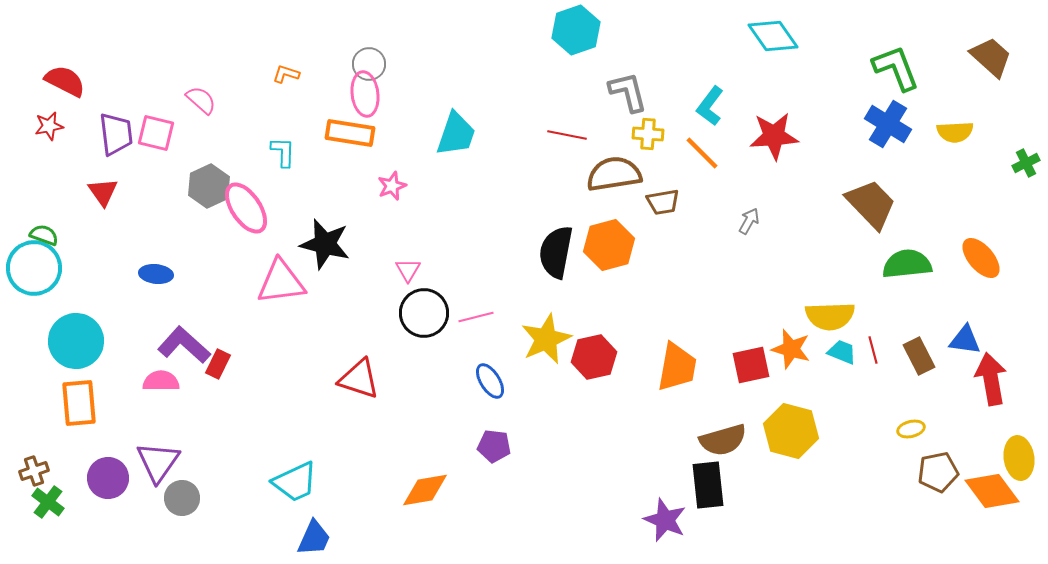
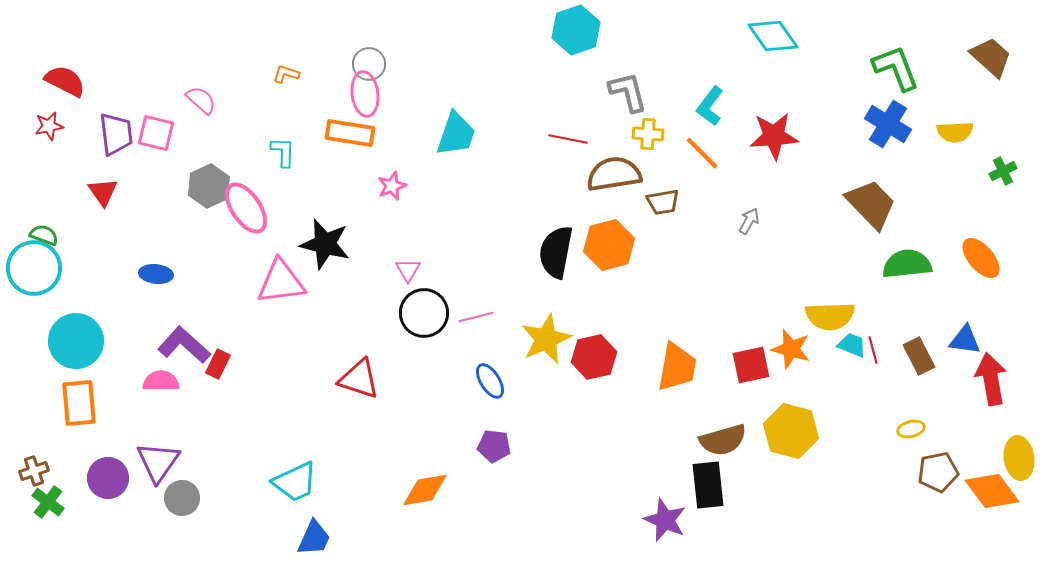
red line at (567, 135): moved 1 px right, 4 px down
green cross at (1026, 163): moved 23 px left, 8 px down
cyan trapezoid at (842, 352): moved 10 px right, 7 px up
